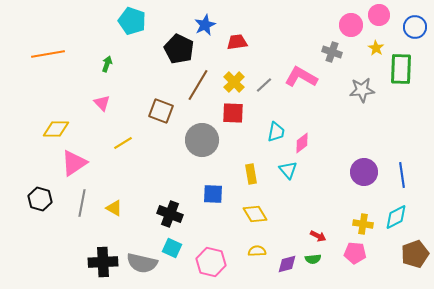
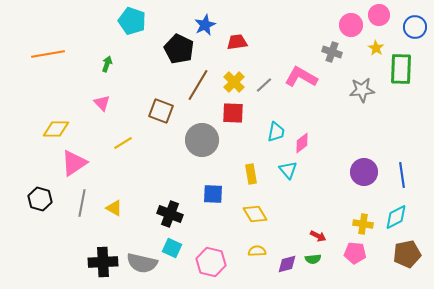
brown pentagon at (415, 254): moved 8 px left; rotated 8 degrees clockwise
